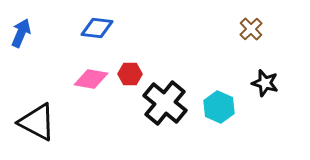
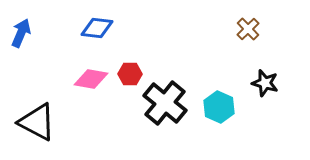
brown cross: moved 3 px left
